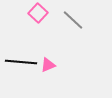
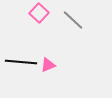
pink square: moved 1 px right
